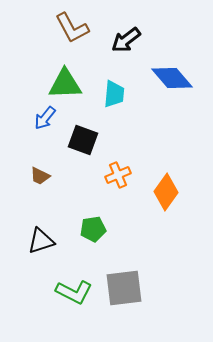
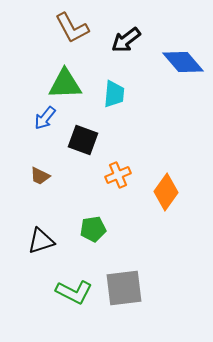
blue diamond: moved 11 px right, 16 px up
